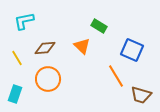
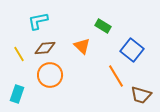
cyan L-shape: moved 14 px right
green rectangle: moved 4 px right
blue square: rotated 15 degrees clockwise
yellow line: moved 2 px right, 4 px up
orange circle: moved 2 px right, 4 px up
cyan rectangle: moved 2 px right
